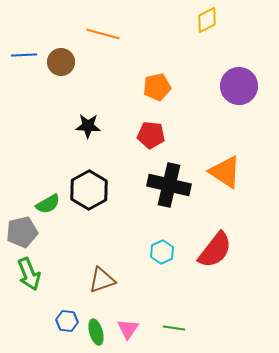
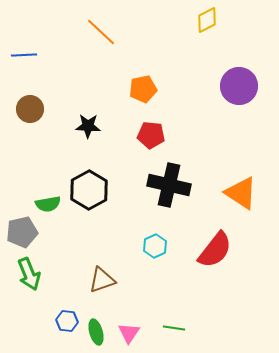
orange line: moved 2 px left, 2 px up; rotated 28 degrees clockwise
brown circle: moved 31 px left, 47 px down
orange pentagon: moved 14 px left, 2 px down
orange triangle: moved 16 px right, 21 px down
green semicircle: rotated 20 degrees clockwise
cyan hexagon: moved 7 px left, 6 px up
pink triangle: moved 1 px right, 4 px down
